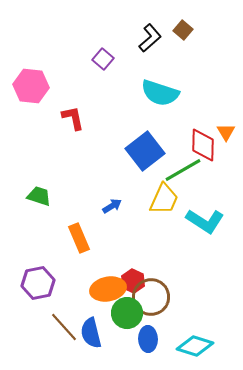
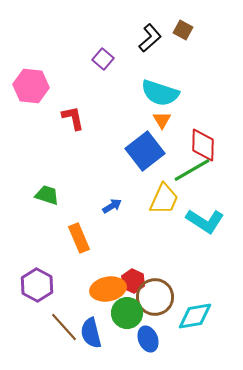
brown square: rotated 12 degrees counterclockwise
orange triangle: moved 64 px left, 12 px up
green line: moved 9 px right
green trapezoid: moved 8 px right, 1 px up
purple hexagon: moved 1 px left, 2 px down; rotated 20 degrees counterclockwise
brown circle: moved 4 px right
blue ellipse: rotated 20 degrees counterclockwise
cyan diamond: moved 30 px up; rotated 27 degrees counterclockwise
